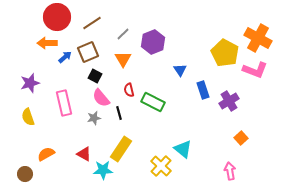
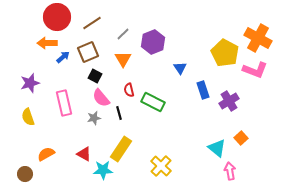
blue arrow: moved 2 px left
blue triangle: moved 2 px up
cyan triangle: moved 34 px right, 1 px up
